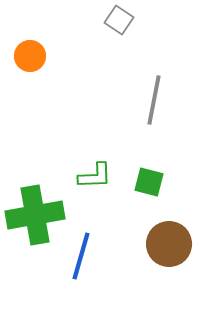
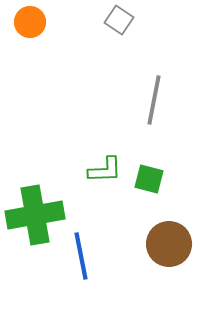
orange circle: moved 34 px up
green L-shape: moved 10 px right, 6 px up
green square: moved 3 px up
blue line: rotated 27 degrees counterclockwise
